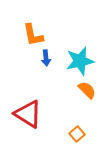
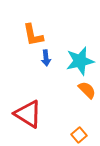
orange square: moved 2 px right, 1 px down
